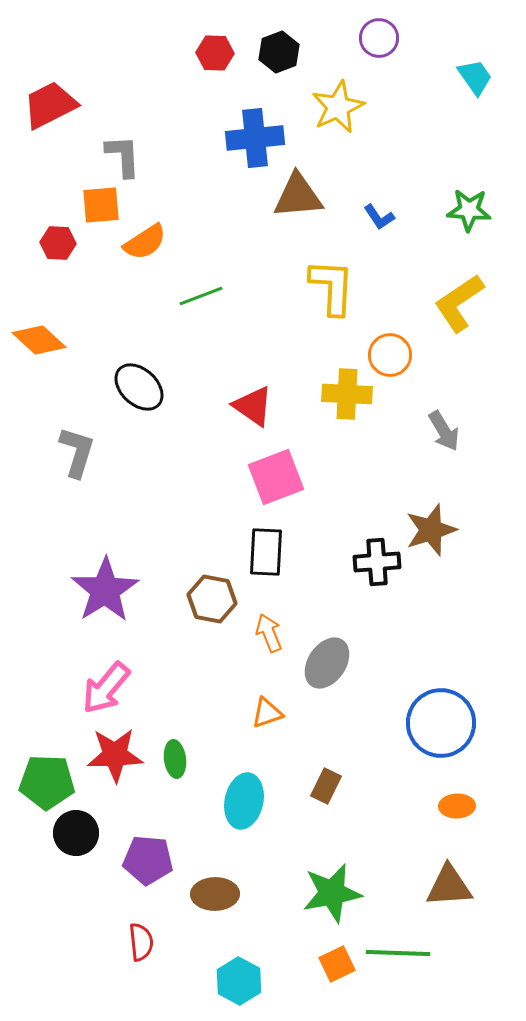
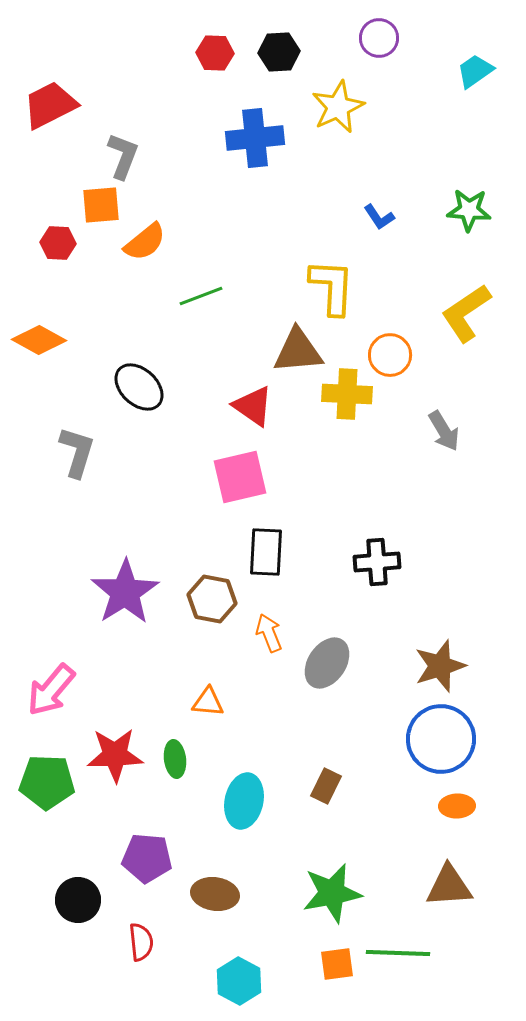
black hexagon at (279, 52): rotated 18 degrees clockwise
cyan trapezoid at (475, 77): moved 6 px up; rotated 90 degrees counterclockwise
gray L-shape at (123, 156): rotated 24 degrees clockwise
brown triangle at (298, 196): moved 155 px down
orange semicircle at (145, 242): rotated 6 degrees counterclockwise
yellow L-shape at (459, 303): moved 7 px right, 10 px down
orange diamond at (39, 340): rotated 14 degrees counterclockwise
pink square at (276, 477): moved 36 px left; rotated 8 degrees clockwise
brown star at (431, 530): moved 9 px right, 136 px down
purple star at (105, 590): moved 20 px right, 2 px down
pink arrow at (106, 688): moved 55 px left, 2 px down
orange triangle at (267, 713): moved 59 px left, 11 px up; rotated 24 degrees clockwise
blue circle at (441, 723): moved 16 px down
black circle at (76, 833): moved 2 px right, 67 px down
purple pentagon at (148, 860): moved 1 px left, 2 px up
brown ellipse at (215, 894): rotated 9 degrees clockwise
orange square at (337, 964): rotated 18 degrees clockwise
